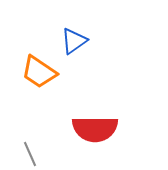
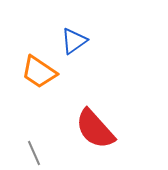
red semicircle: rotated 48 degrees clockwise
gray line: moved 4 px right, 1 px up
